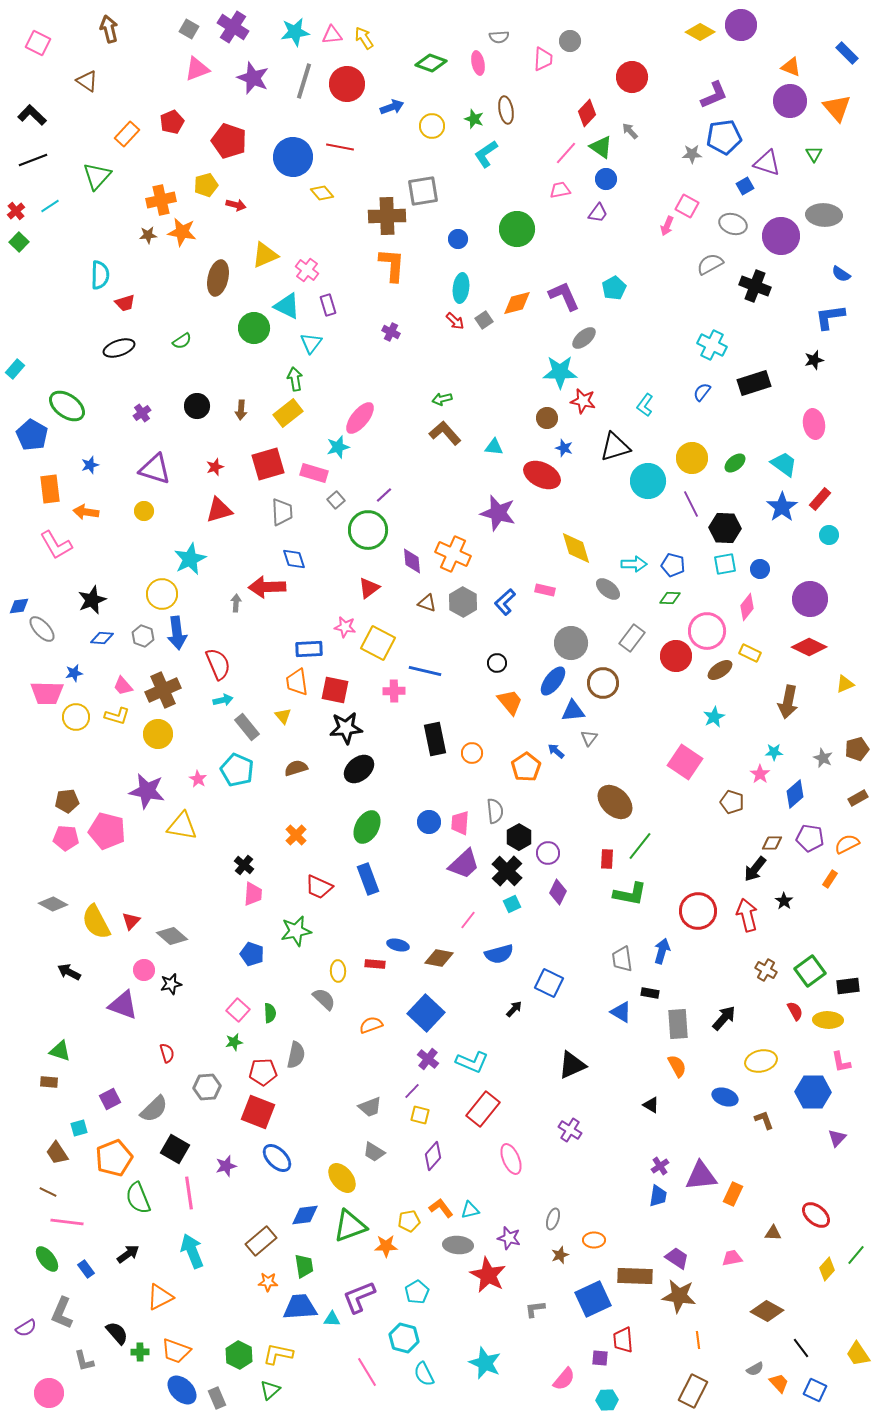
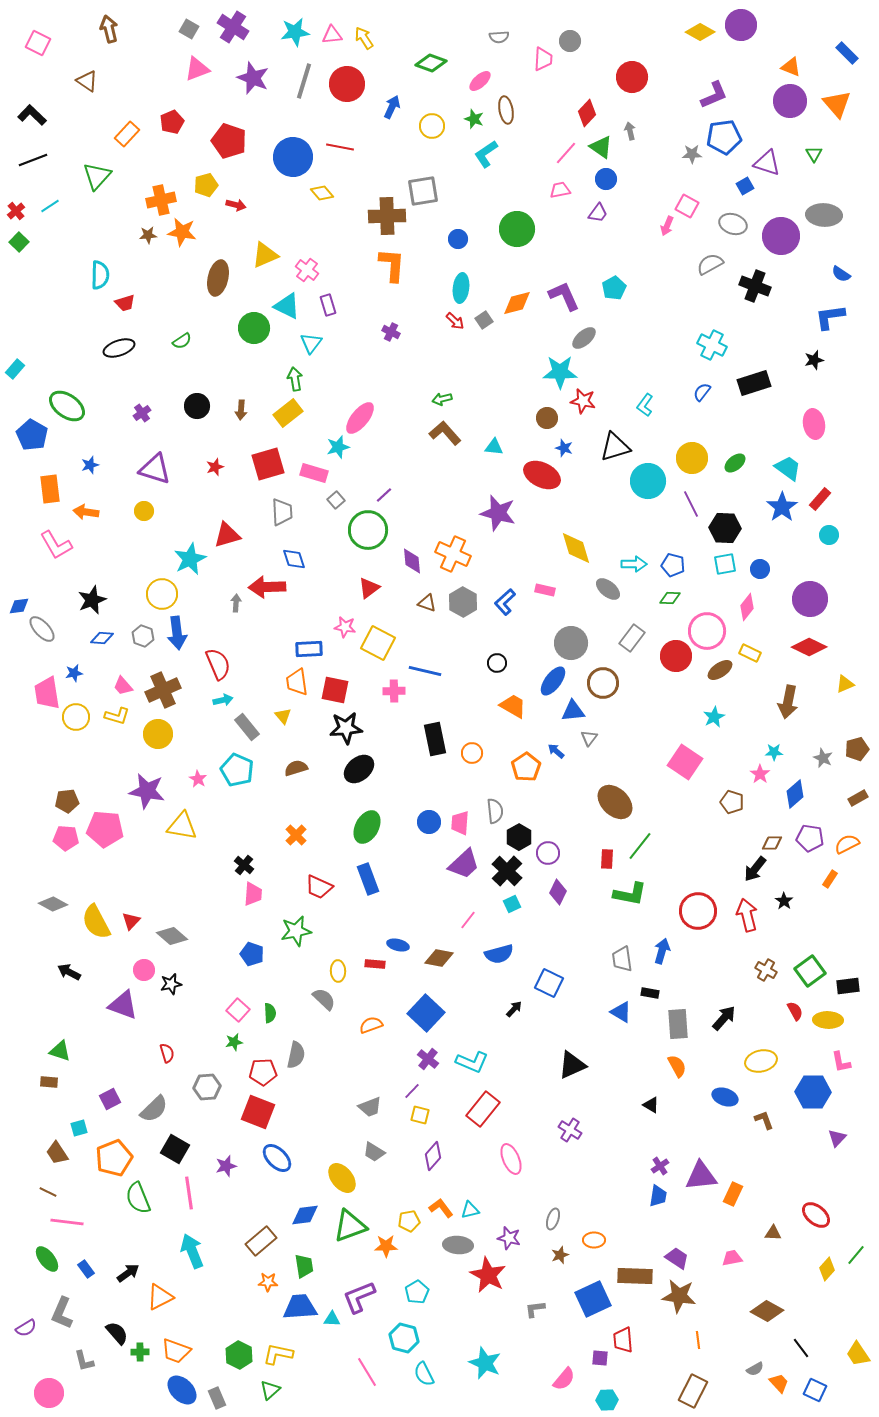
pink ellipse at (478, 63): moved 2 px right, 18 px down; rotated 60 degrees clockwise
blue arrow at (392, 107): rotated 45 degrees counterclockwise
orange triangle at (837, 108): moved 4 px up
gray arrow at (630, 131): rotated 30 degrees clockwise
cyan trapezoid at (784, 464): moved 4 px right, 4 px down
red triangle at (219, 510): moved 8 px right, 25 px down
pink trapezoid at (47, 693): rotated 80 degrees clockwise
orange trapezoid at (510, 702): moved 3 px right, 4 px down; rotated 20 degrees counterclockwise
pink pentagon at (107, 831): moved 2 px left, 2 px up; rotated 9 degrees counterclockwise
black arrow at (128, 1254): moved 19 px down
